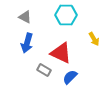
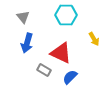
gray triangle: moved 2 px left; rotated 24 degrees clockwise
